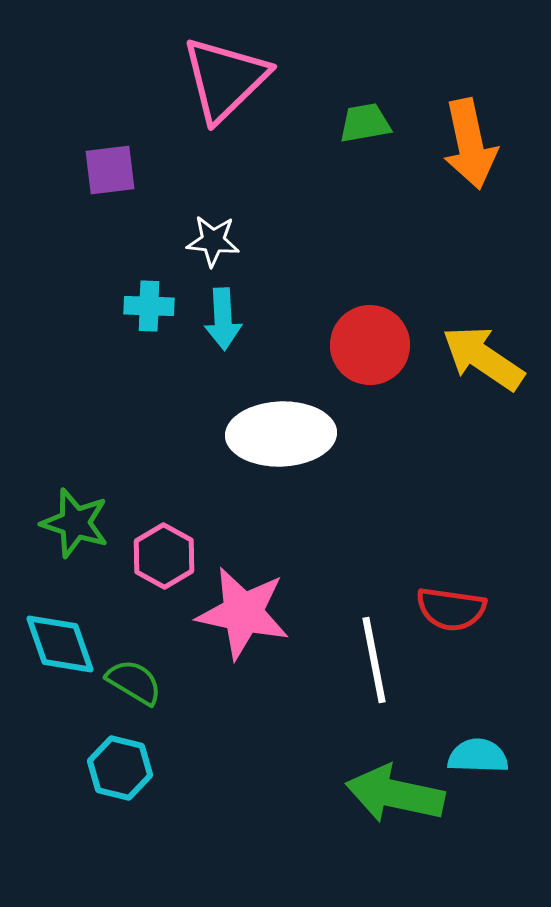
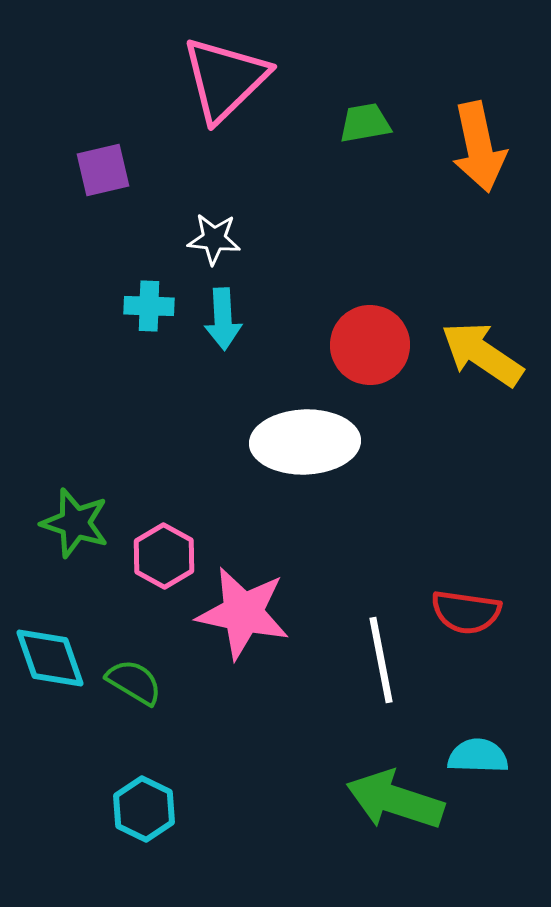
orange arrow: moved 9 px right, 3 px down
purple square: moved 7 px left; rotated 6 degrees counterclockwise
white star: moved 1 px right, 2 px up
yellow arrow: moved 1 px left, 4 px up
white ellipse: moved 24 px right, 8 px down
red semicircle: moved 15 px right, 3 px down
cyan diamond: moved 10 px left, 14 px down
white line: moved 7 px right
cyan hexagon: moved 24 px right, 41 px down; rotated 12 degrees clockwise
green arrow: moved 6 px down; rotated 6 degrees clockwise
